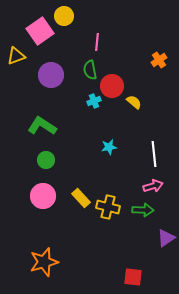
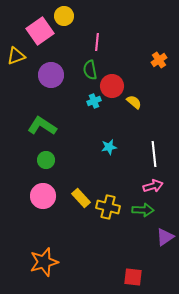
purple triangle: moved 1 px left, 1 px up
